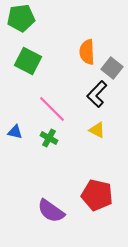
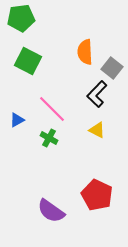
orange semicircle: moved 2 px left
blue triangle: moved 2 px right, 12 px up; rotated 42 degrees counterclockwise
red pentagon: rotated 12 degrees clockwise
